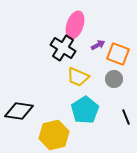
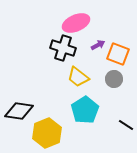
pink ellipse: moved 1 px right, 2 px up; rotated 48 degrees clockwise
black cross: rotated 15 degrees counterclockwise
yellow trapezoid: rotated 15 degrees clockwise
black line: moved 8 px down; rotated 35 degrees counterclockwise
yellow hexagon: moved 7 px left, 2 px up; rotated 8 degrees counterclockwise
